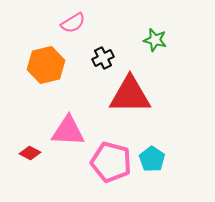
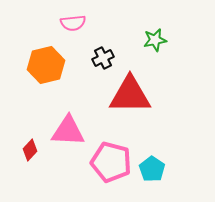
pink semicircle: rotated 25 degrees clockwise
green star: rotated 25 degrees counterclockwise
red diamond: moved 3 px up; rotated 75 degrees counterclockwise
cyan pentagon: moved 10 px down
